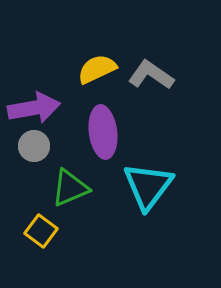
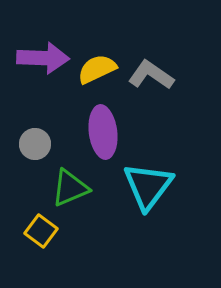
purple arrow: moved 9 px right, 50 px up; rotated 12 degrees clockwise
gray circle: moved 1 px right, 2 px up
